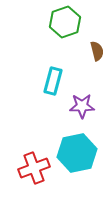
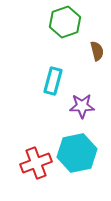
red cross: moved 2 px right, 5 px up
